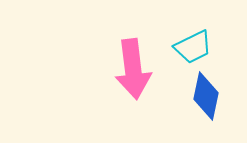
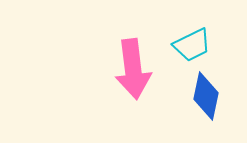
cyan trapezoid: moved 1 px left, 2 px up
